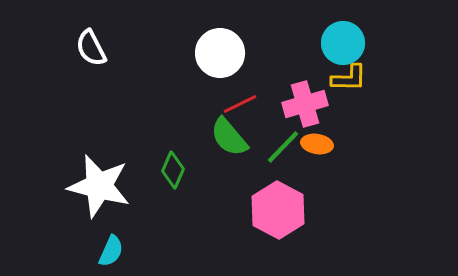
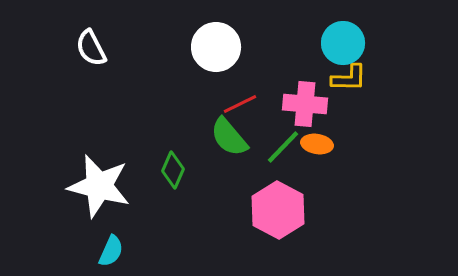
white circle: moved 4 px left, 6 px up
pink cross: rotated 21 degrees clockwise
